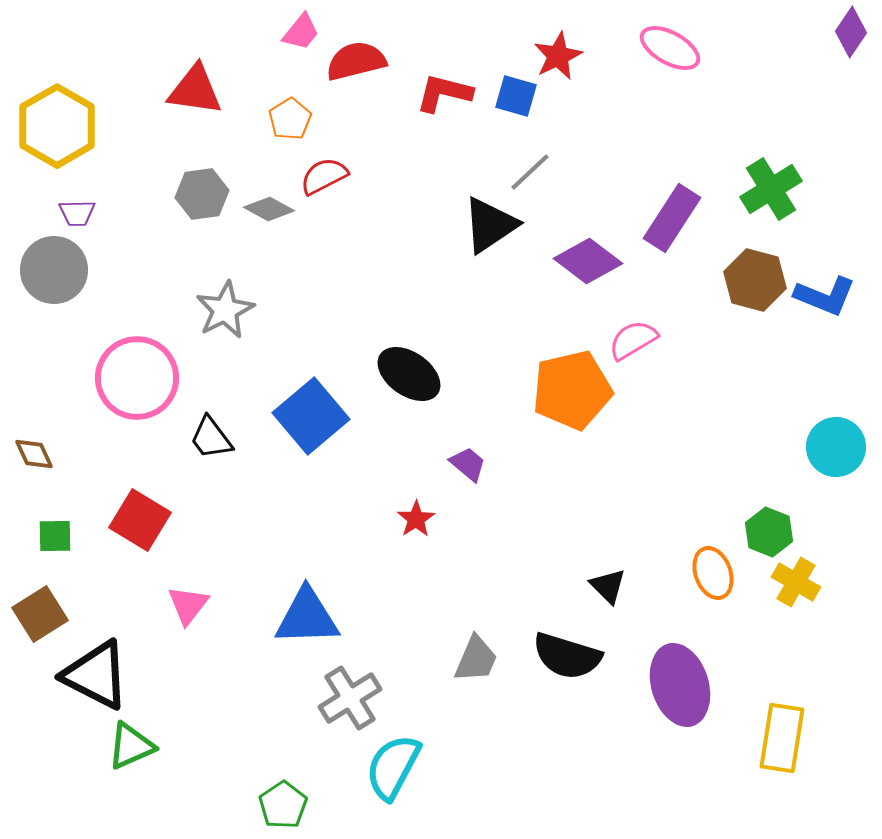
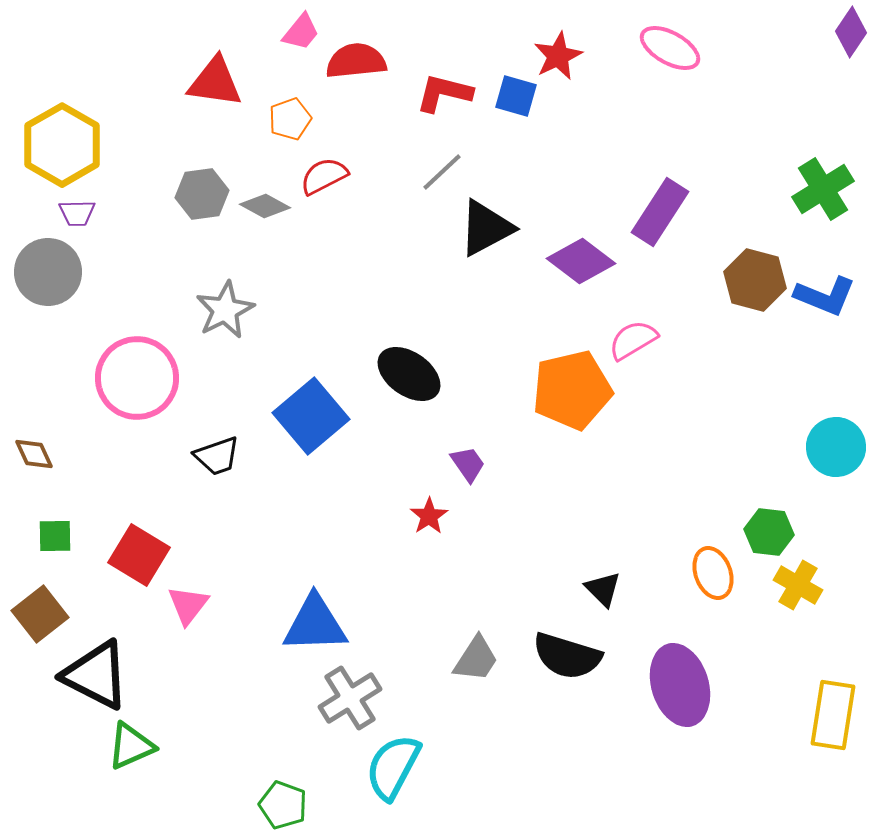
red semicircle at (356, 61): rotated 8 degrees clockwise
red triangle at (195, 90): moved 20 px right, 8 px up
orange pentagon at (290, 119): rotated 12 degrees clockwise
yellow hexagon at (57, 126): moved 5 px right, 19 px down
gray line at (530, 172): moved 88 px left
green cross at (771, 189): moved 52 px right
gray diamond at (269, 209): moved 4 px left, 3 px up
purple rectangle at (672, 218): moved 12 px left, 6 px up
black triangle at (490, 225): moved 4 px left, 3 px down; rotated 6 degrees clockwise
purple diamond at (588, 261): moved 7 px left
gray circle at (54, 270): moved 6 px left, 2 px down
black trapezoid at (211, 438): moved 6 px right, 18 px down; rotated 72 degrees counterclockwise
purple trapezoid at (468, 464): rotated 15 degrees clockwise
red star at (416, 519): moved 13 px right, 3 px up
red square at (140, 520): moved 1 px left, 35 px down
green hexagon at (769, 532): rotated 15 degrees counterclockwise
yellow cross at (796, 582): moved 2 px right, 3 px down
black triangle at (608, 586): moved 5 px left, 3 px down
brown square at (40, 614): rotated 6 degrees counterclockwise
blue triangle at (307, 617): moved 8 px right, 7 px down
gray trapezoid at (476, 659): rotated 10 degrees clockwise
yellow rectangle at (782, 738): moved 51 px right, 23 px up
green pentagon at (283, 805): rotated 18 degrees counterclockwise
